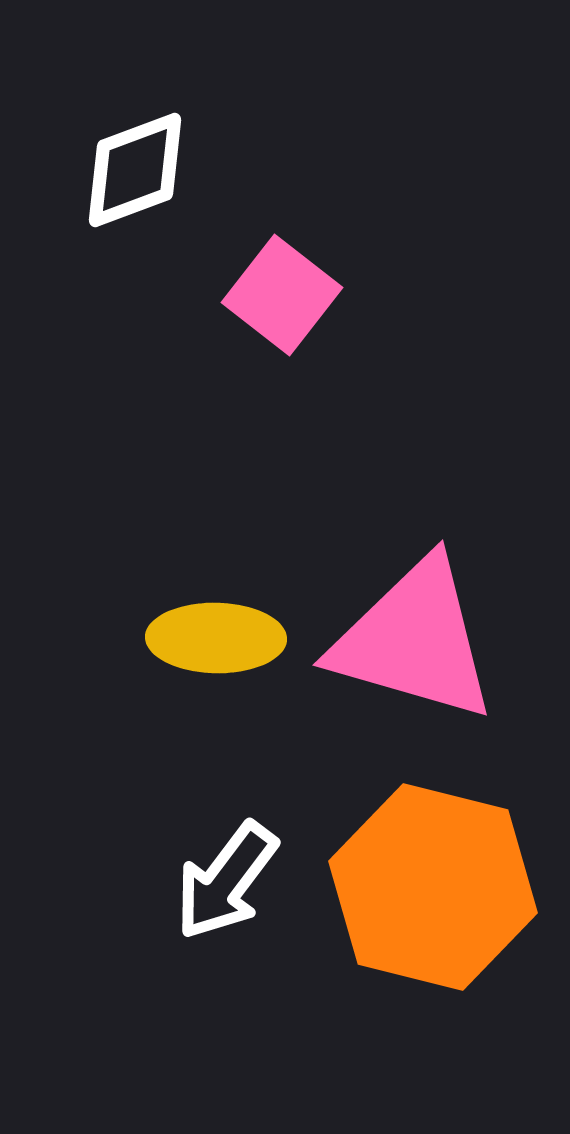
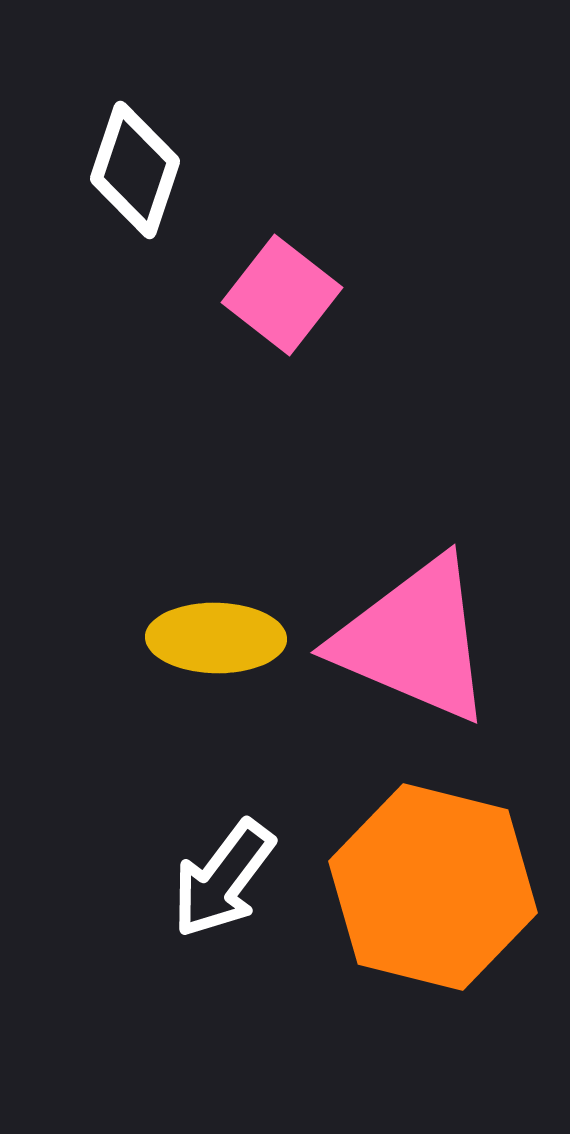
white diamond: rotated 51 degrees counterclockwise
pink triangle: rotated 7 degrees clockwise
white arrow: moved 3 px left, 2 px up
